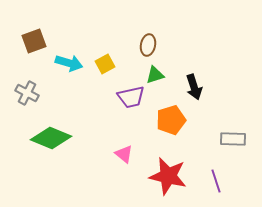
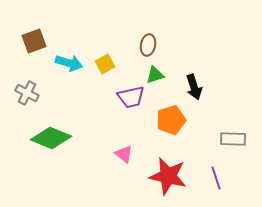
purple line: moved 3 px up
